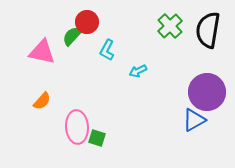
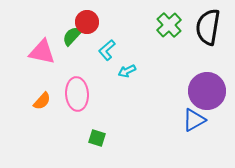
green cross: moved 1 px left, 1 px up
black semicircle: moved 3 px up
cyan L-shape: rotated 20 degrees clockwise
cyan arrow: moved 11 px left
purple circle: moved 1 px up
pink ellipse: moved 33 px up
